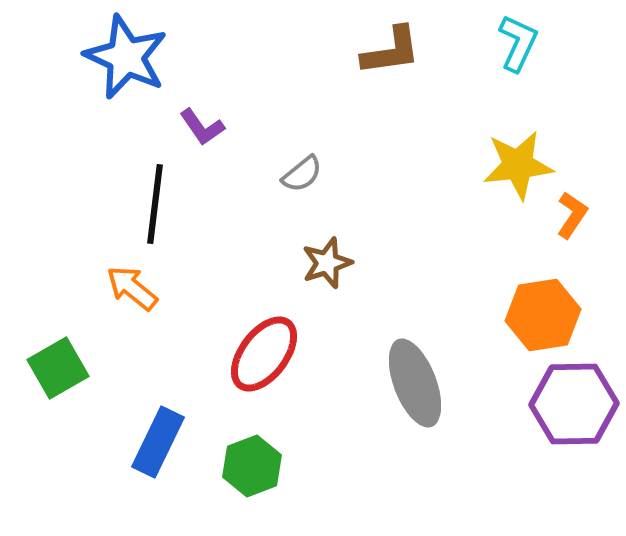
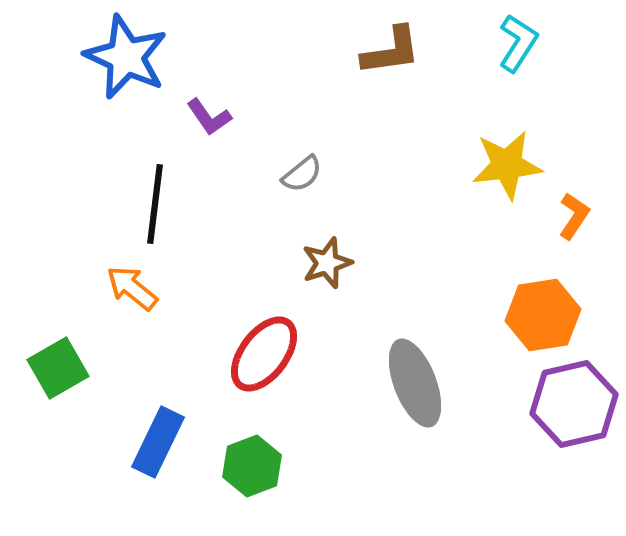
cyan L-shape: rotated 8 degrees clockwise
purple L-shape: moved 7 px right, 10 px up
yellow star: moved 11 px left
orange L-shape: moved 2 px right, 1 px down
purple hexagon: rotated 12 degrees counterclockwise
